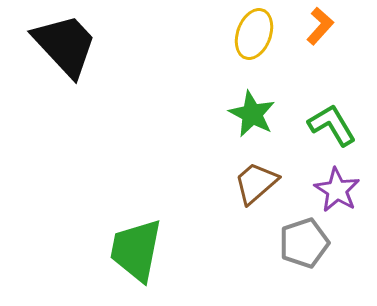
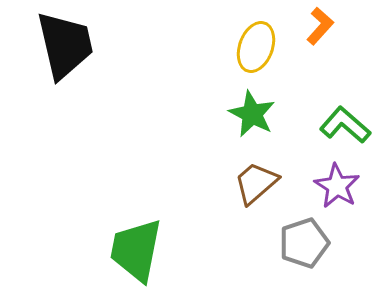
yellow ellipse: moved 2 px right, 13 px down
black trapezoid: rotated 30 degrees clockwise
green L-shape: moved 13 px right; rotated 18 degrees counterclockwise
purple star: moved 4 px up
